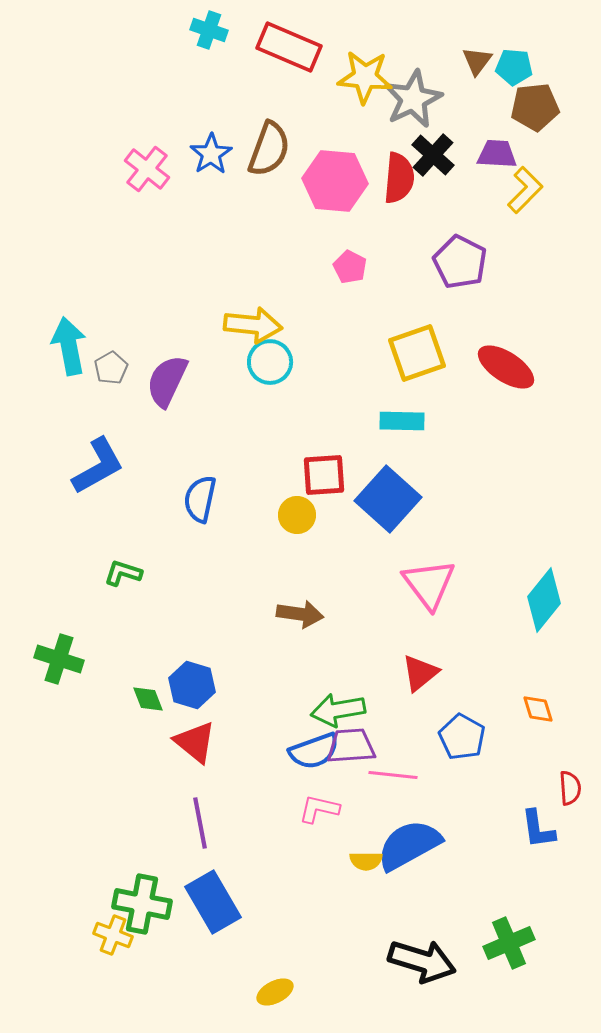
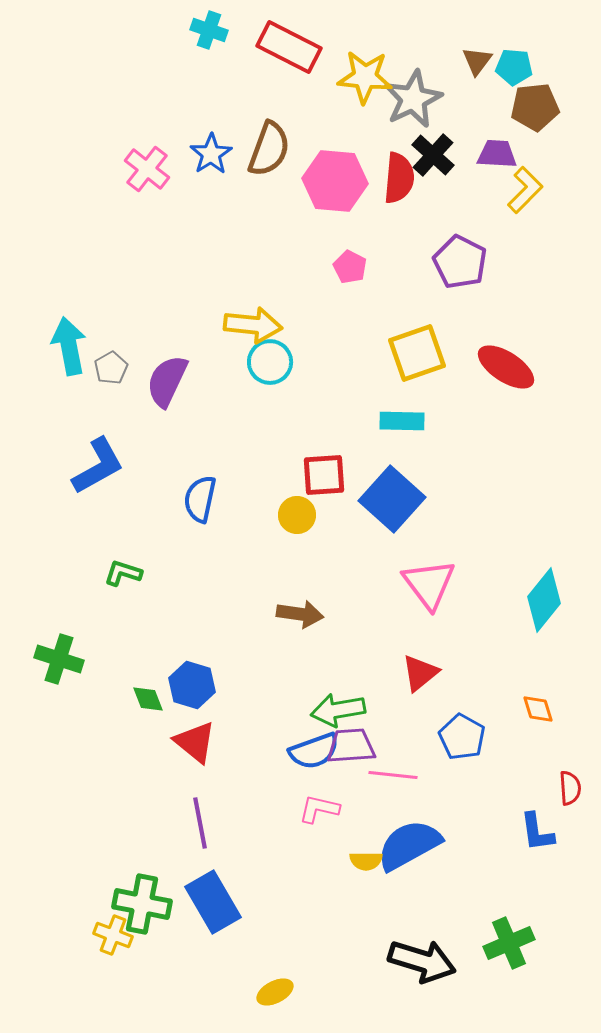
red rectangle at (289, 47): rotated 4 degrees clockwise
blue square at (388, 499): moved 4 px right
blue L-shape at (538, 829): moved 1 px left, 3 px down
